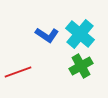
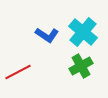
cyan cross: moved 3 px right, 2 px up
red line: rotated 8 degrees counterclockwise
